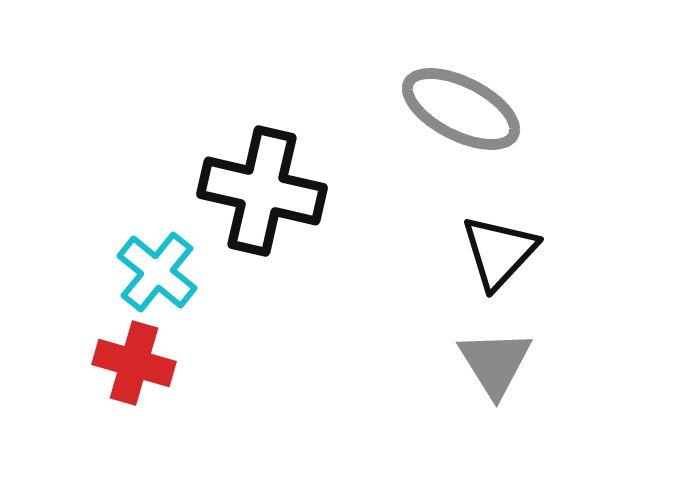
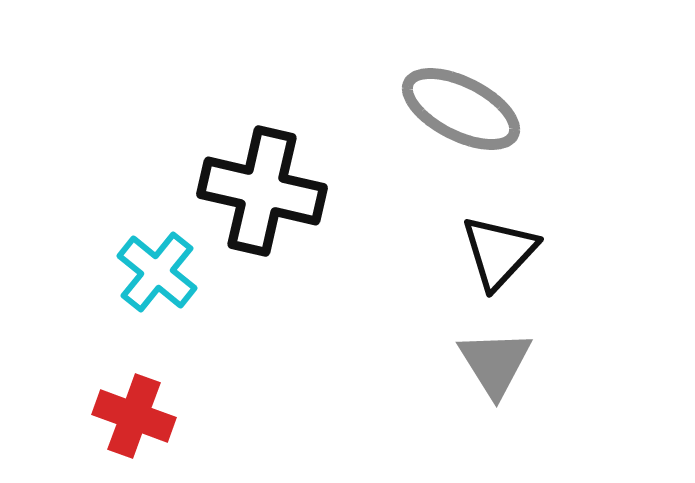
red cross: moved 53 px down; rotated 4 degrees clockwise
